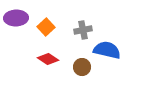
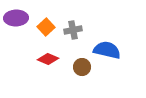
gray cross: moved 10 px left
red diamond: rotated 10 degrees counterclockwise
